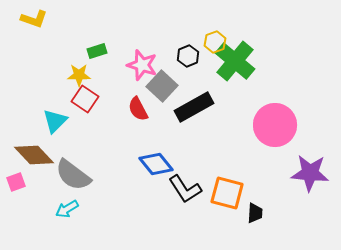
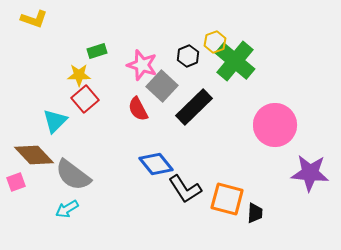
red square: rotated 16 degrees clockwise
black rectangle: rotated 15 degrees counterclockwise
orange square: moved 6 px down
